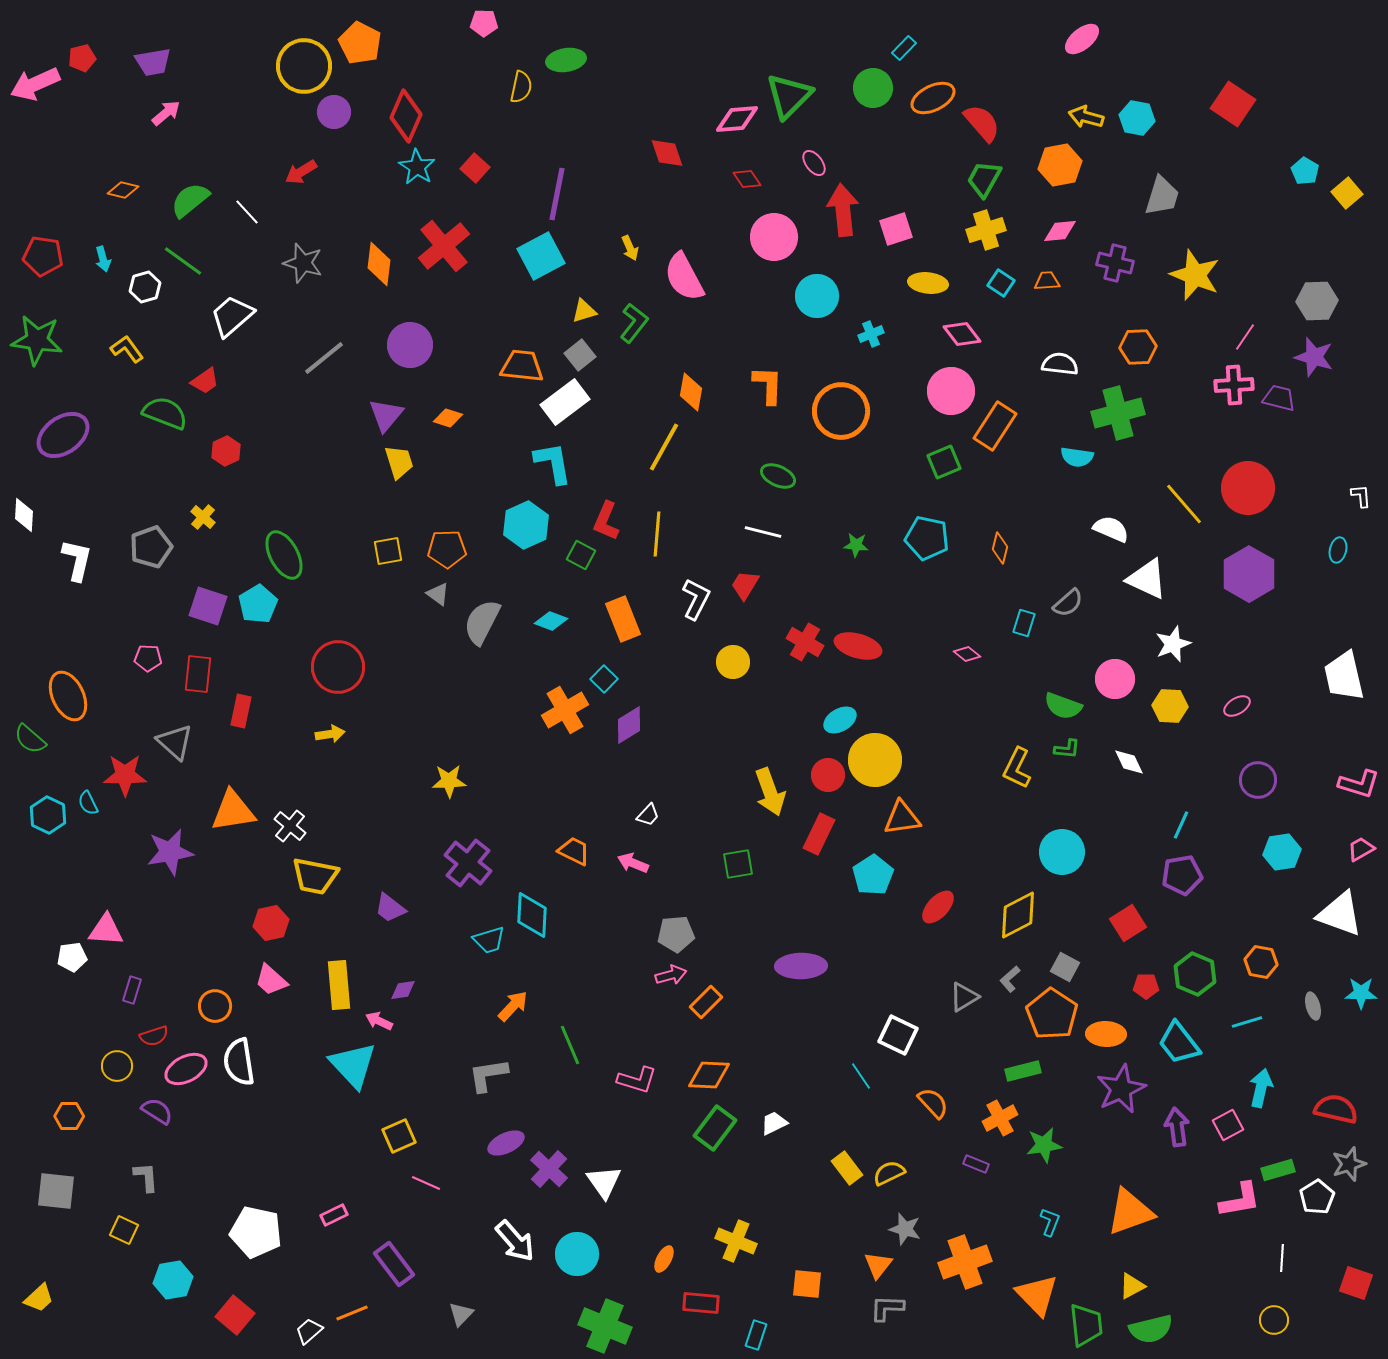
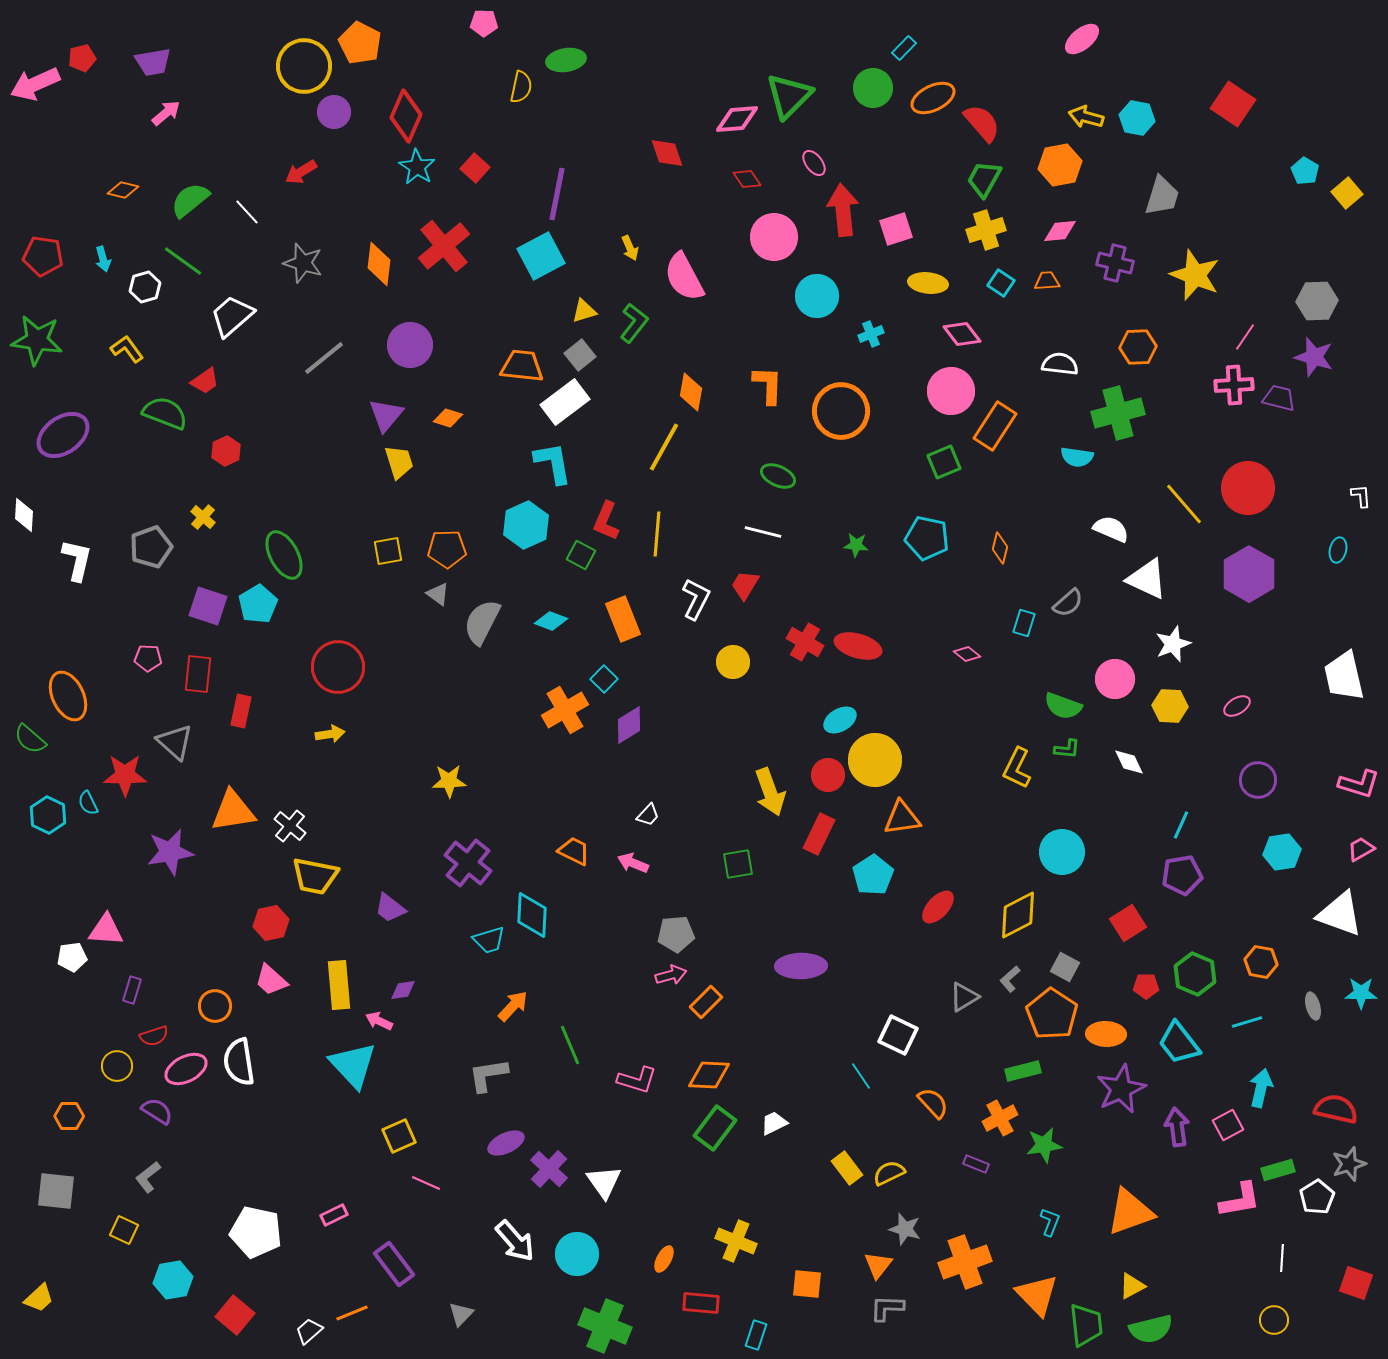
gray L-shape at (146, 1177): moved 2 px right; rotated 124 degrees counterclockwise
